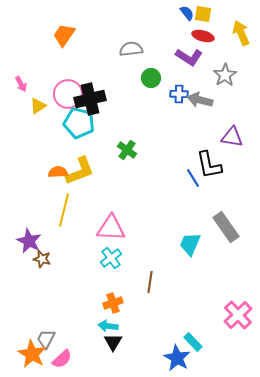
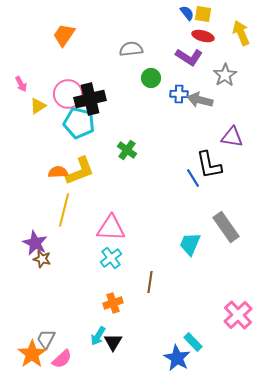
purple star: moved 6 px right, 2 px down
cyan arrow: moved 10 px left, 10 px down; rotated 66 degrees counterclockwise
orange star: rotated 8 degrees clockwise
